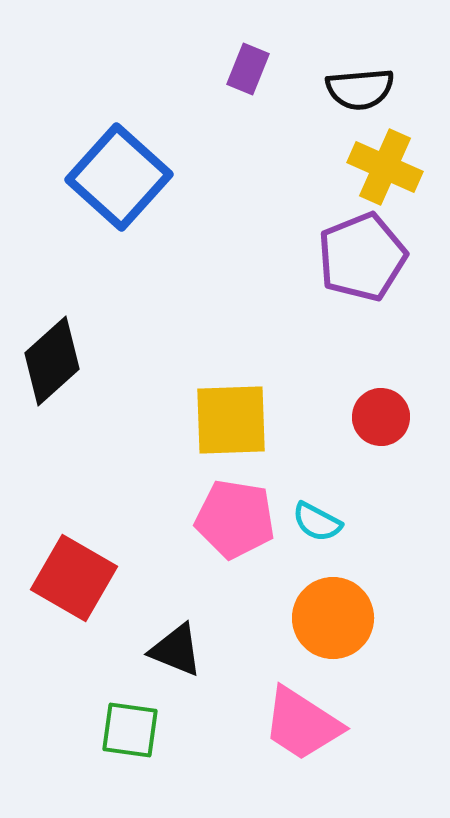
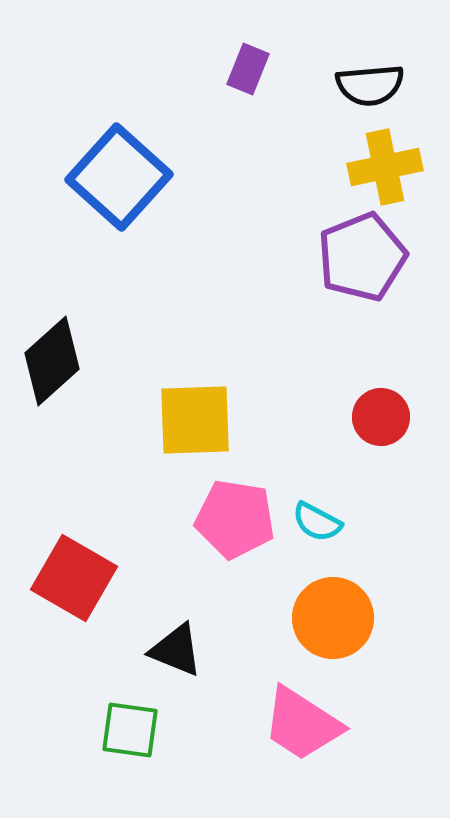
black semicircle: moved 10 px right, 4 px up
yellow cross: rotated 36 degrees counterclockwise
yellow square: moved 36 px left
